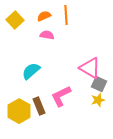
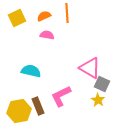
orange line: moved 1 px right, 2 px up
yellow square: moved 2 px right, 2 px up; rotated 18 degrees clockwise
cyan semicircle: rotated 54 degrees clockwise
gray square: moved 3 px right
yellow star: rotated 24 degrees counterclockwise
brown rectangle: moved 1 px left
yellow hexagon: rotated 20 degrees clockwise
